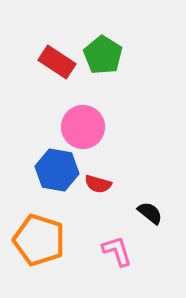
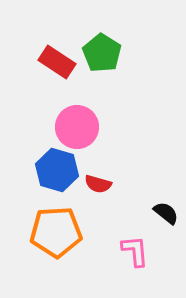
green pentagon: moved 1 px left, 2 px up
pink circle: moved 6 px left
blue hexagon: rotated 6 degrees clockwise
black semicircle: moved 16 px right
orange pentagon: moved 17 px right, 8 px up; rotated 21 degrees counterclockwise
pink L-shape: moved 18 px right; rotated 12 degrees clockwise
